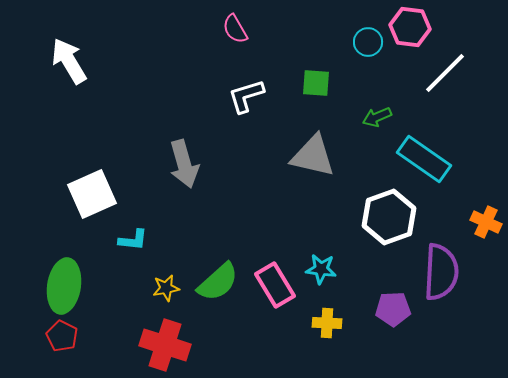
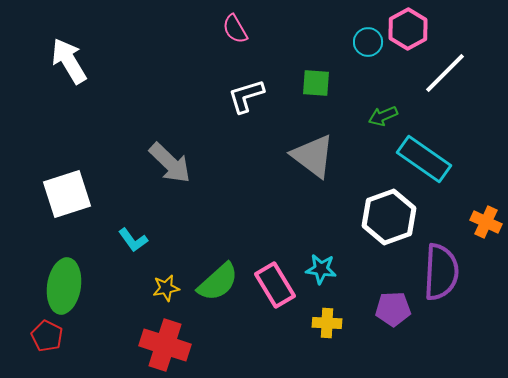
pink hexagon: moved 2 px left, 2 px down; rotated 24 degrees clockwise
green arrow: moved 6 px right, 1 px up
gray triangle: rotated 24 degrees clockwise
gray arrow: moved 14 px left, 1 px up; rotated 30 degrees counterclockwise
white square: moved 25 px left; rotated 6 degrees clockwise
cyan L-shape: rotated 48 degrees clockwise
red pentagon: moved 15 px left
